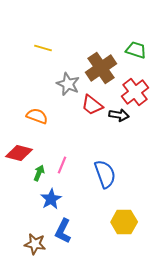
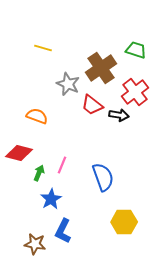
blue semicircle: moved 2 px left, 3 px down
